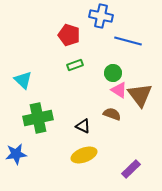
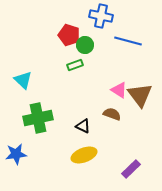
green circle: moved 28 px left, 28 px up
